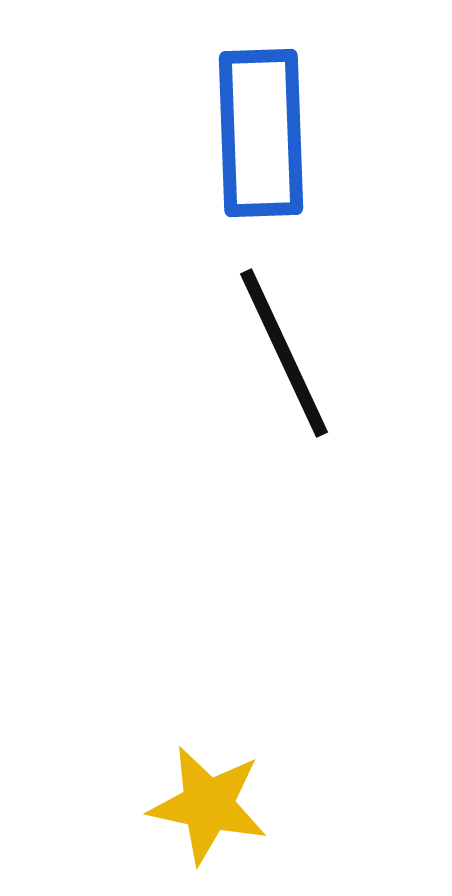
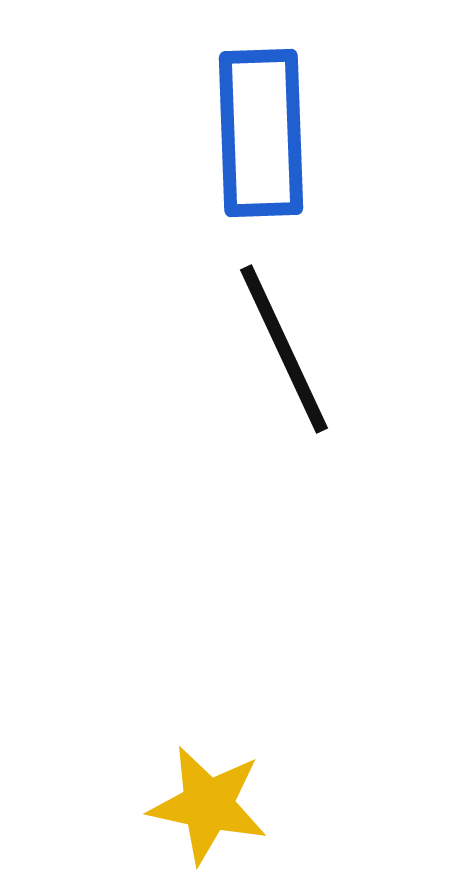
black line: moved 4 px up
